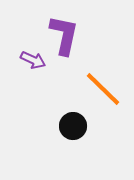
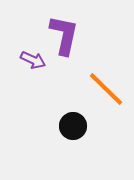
orange line: moved 3 px right
